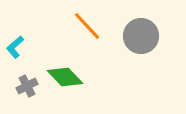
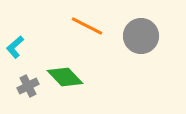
orange line: rotated 20 degrees counterclockwise
gray cross: moved 1 px right
